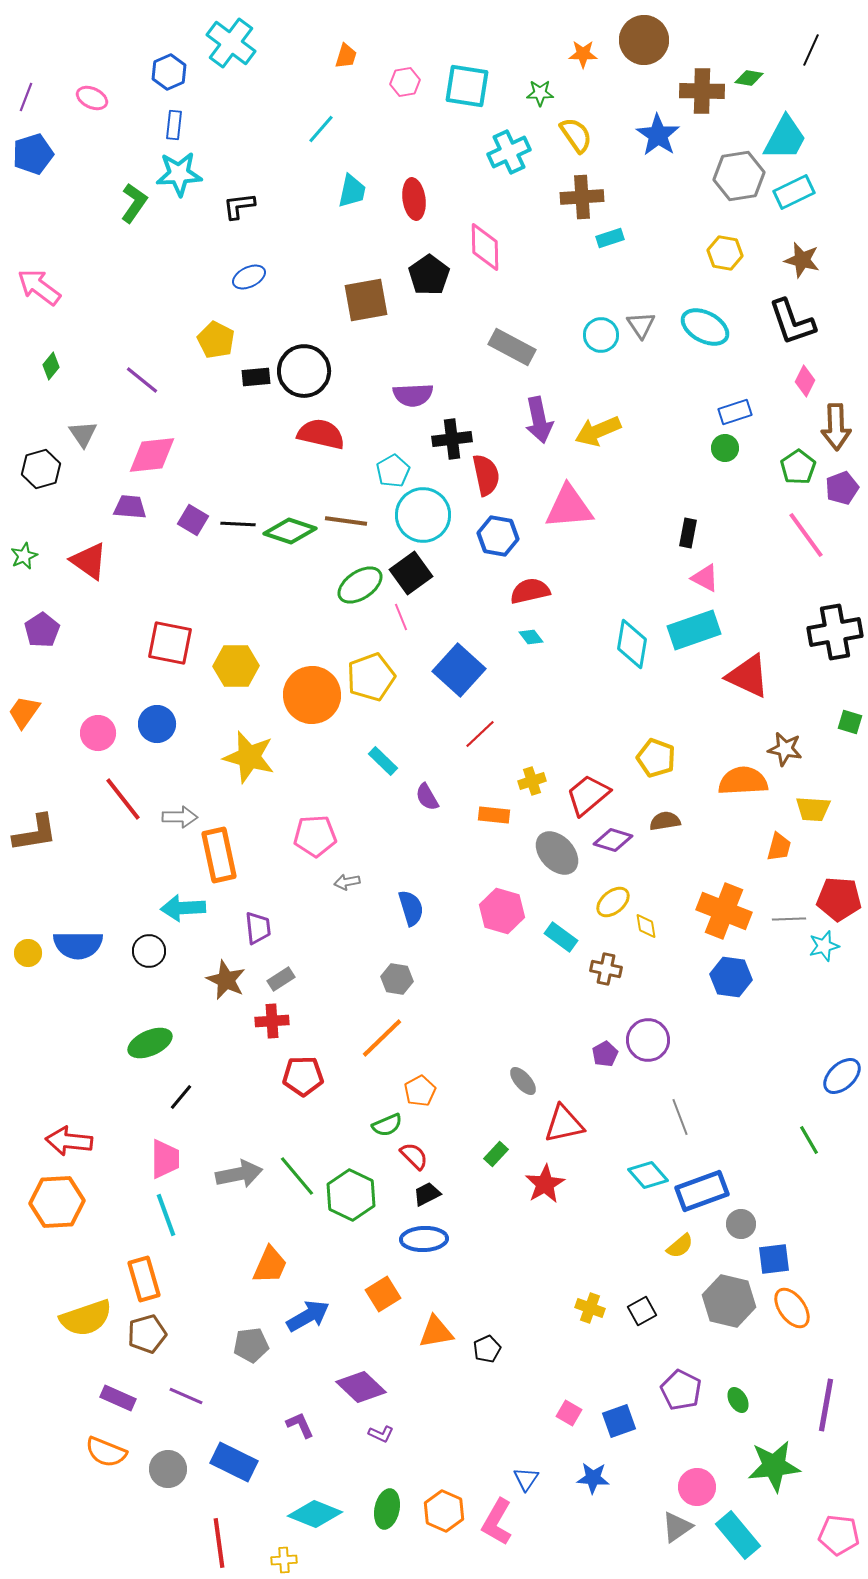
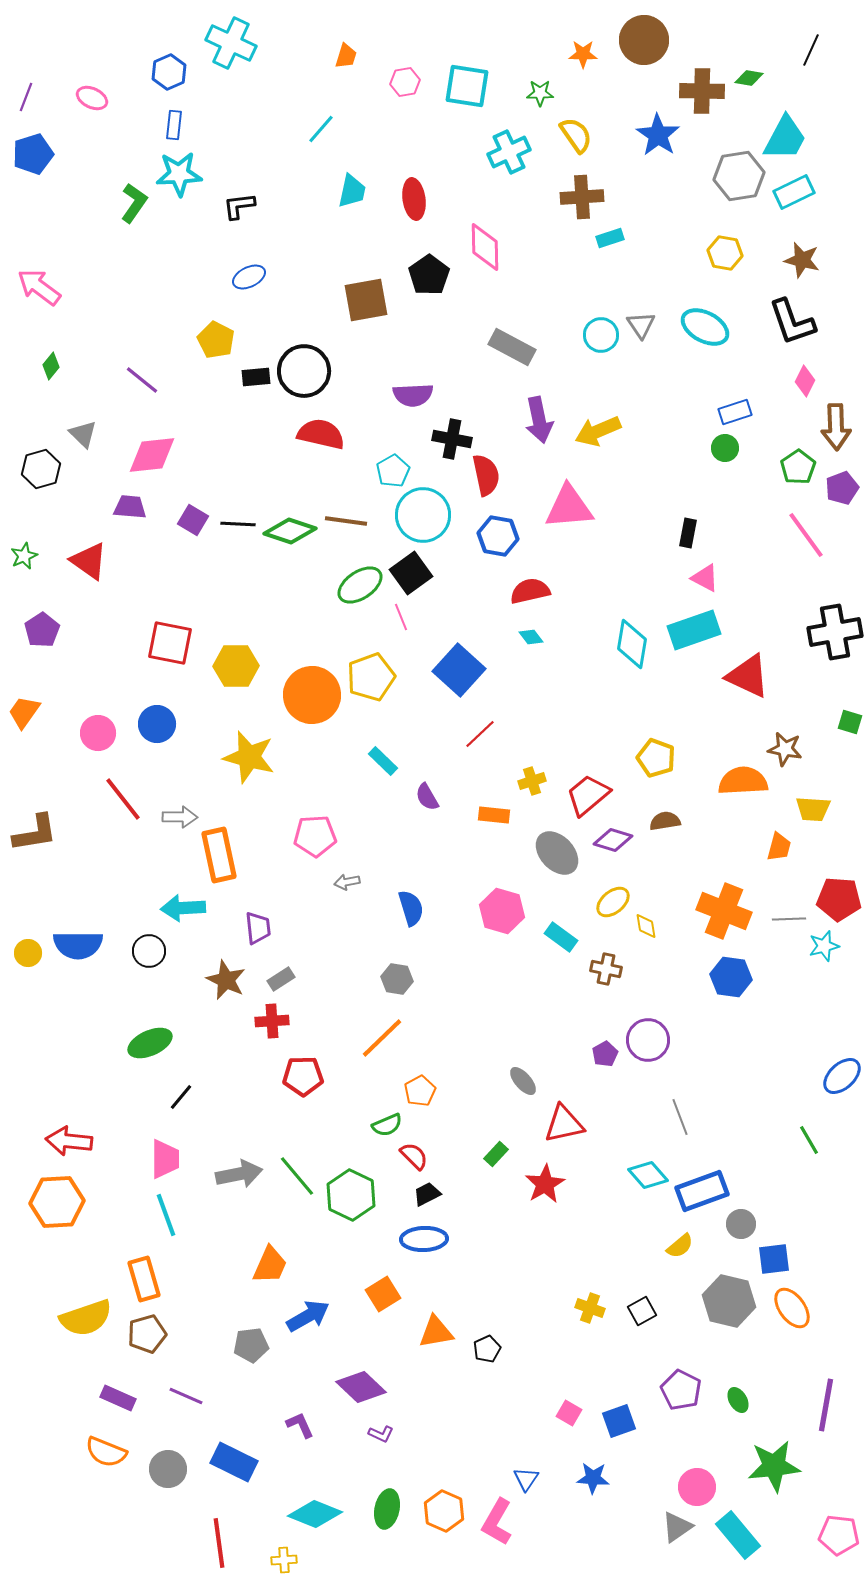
cyan cross at (231, 43): rotated 12 degrees counterclockwise
gray triangle at (83, 434): rotated 12 degrees counterclockwise
black cross at (452, 439): rotated 18 degrees clockwise
